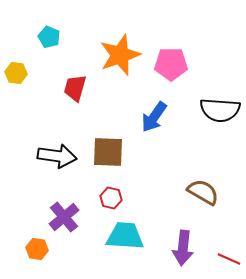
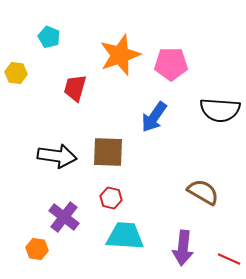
purple cross: rotated 12 degrees counterclockwise
